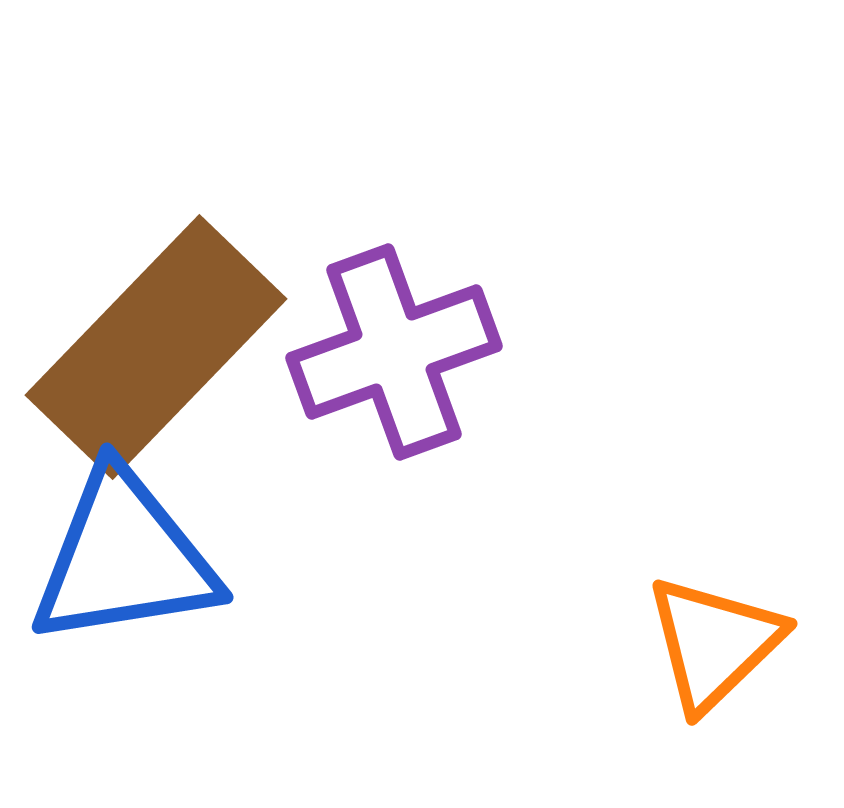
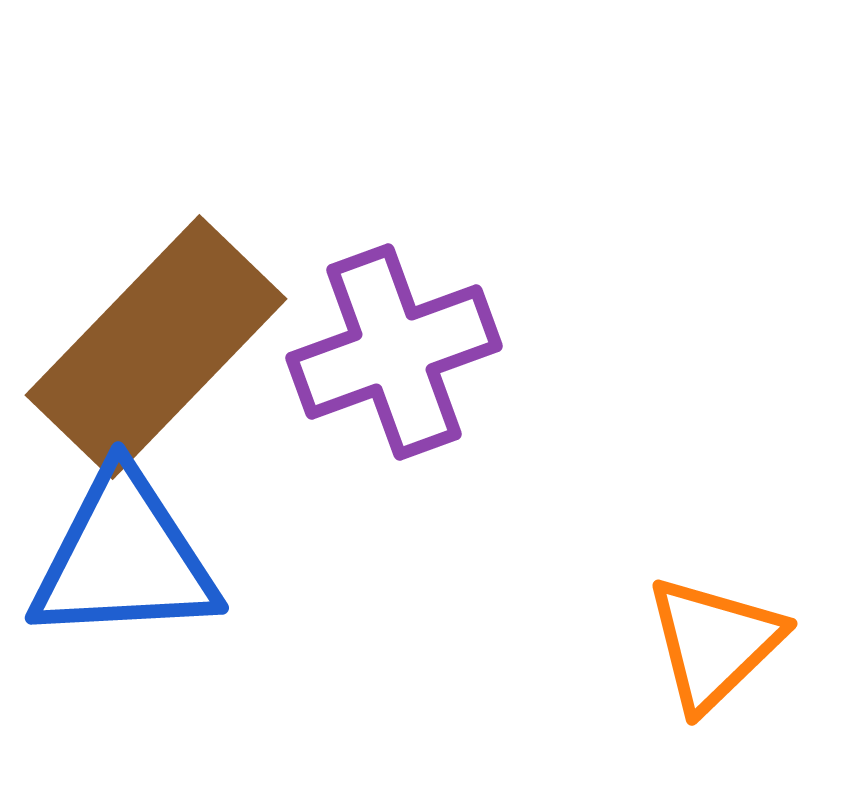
blue triangle: rotated 6 degrees clockwise
